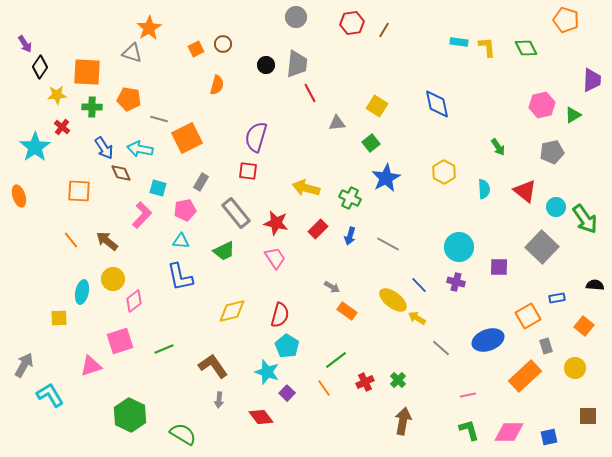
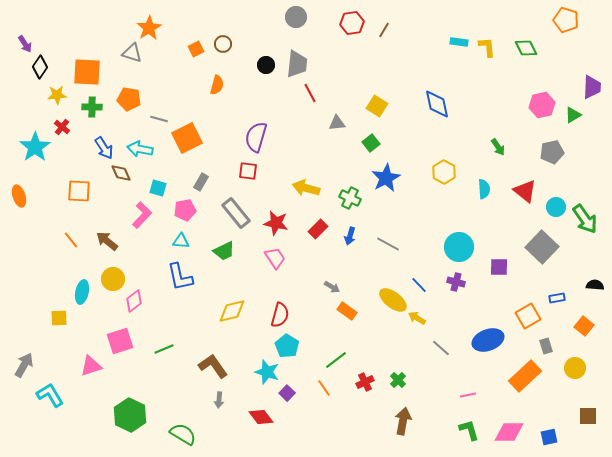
purple trapezoid at (592, 80): moved 7 px down
